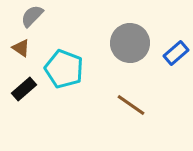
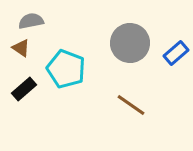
gray semicircle: moved 1 px left, 5 px down; rotated 35 degrees clockwise
cyan pentagon: moved 2 px right
